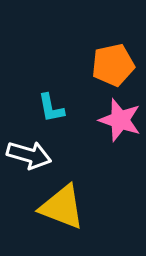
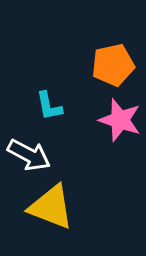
cyan L-shape: moved 2 px left, 2 px up
white arrow: rotated 12 degrees clockwise
yellow triangle: moved 11 px left
